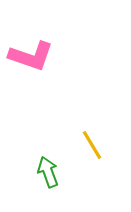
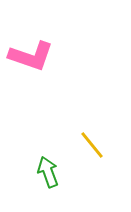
yellow line: rotated 8 degrees counterclockwise
